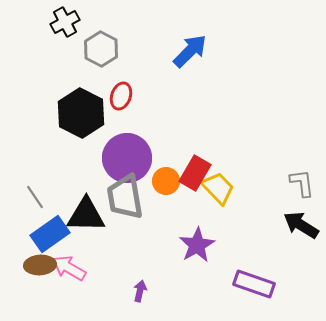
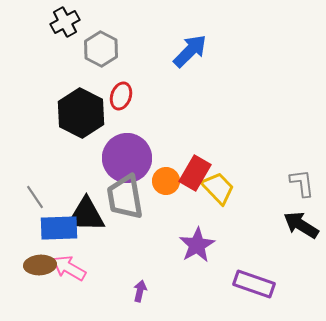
blue rectangle: moved 9 px right, 6 px up; rotated 33 degrees clockwise
